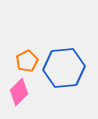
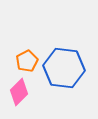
blue hexagon: rotated 12 degrees clockwise
